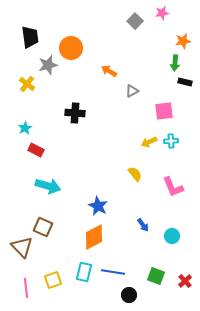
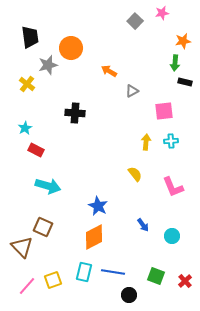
yellow arrow: moved 3 px left; rotated 119 degrees clockwise
pink line: moved 1 px right, 2 px up; rotated 48 degrees clockwise
